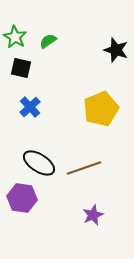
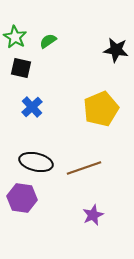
black star: rotated 10 degrees counterclockwise
blue cross: moved 2 px right
black ellipse: moved 3 px left, 1 px up; rotated 20 degrees counterclockwise
